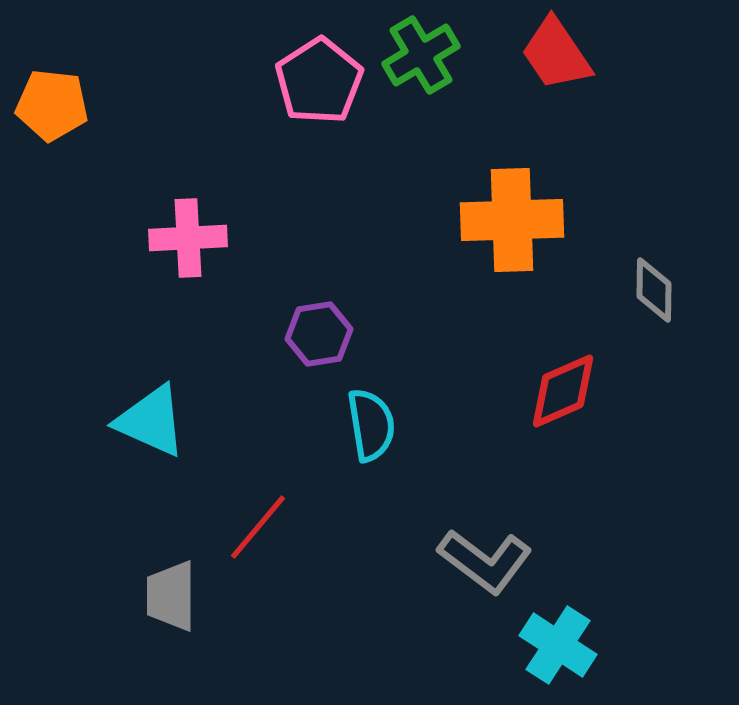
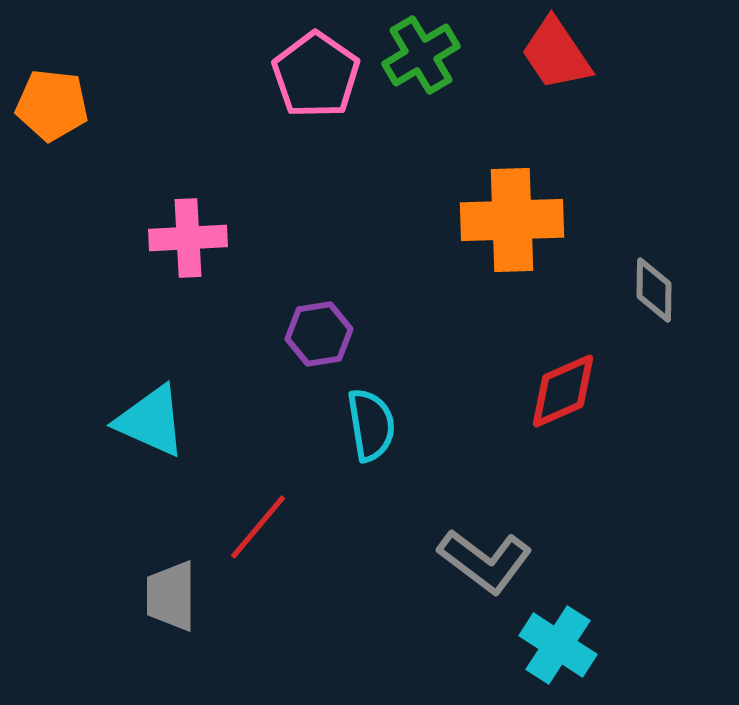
pink pentagon: moved 3 px left, 6 px up; rotated 4 degrees counterclockwise
